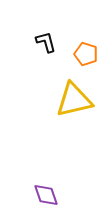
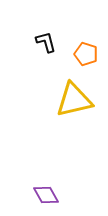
purple diamond: rotated 12 degrees counterclockwise
